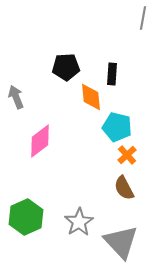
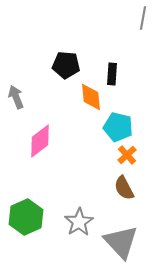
black pentagon: moved 2 px up; rotated 8 degrees clockwise
cyan pentagon: moved 1 px right
